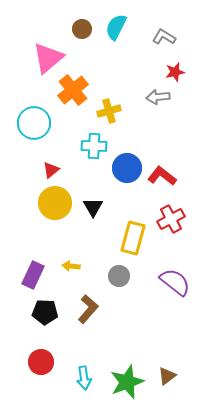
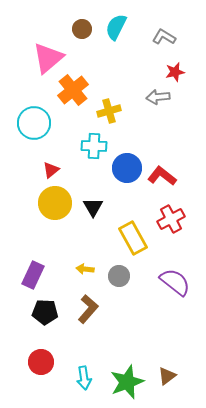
yellow rectangle: rotated 44 degrees counterclockwise
yellow arrow: moved 14 px right, 3 px down
